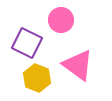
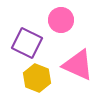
pink triangle: rotated 12 degrees counterclockwise
